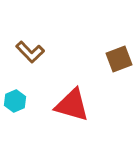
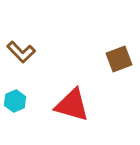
brown L-shape: moved 9 px left
